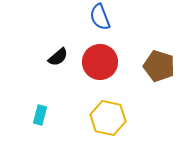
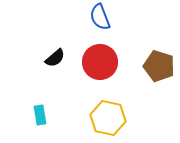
black semicircle: moved 3 px left, 1 px down
cyan rectangle: rotated 24 degrees counterclockwise
